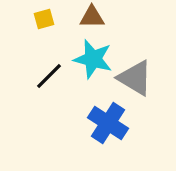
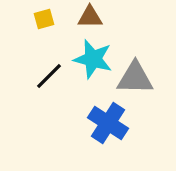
brown triangle: moved 2 px left
gray triangle: rotated 30 degrees counterclockwise
